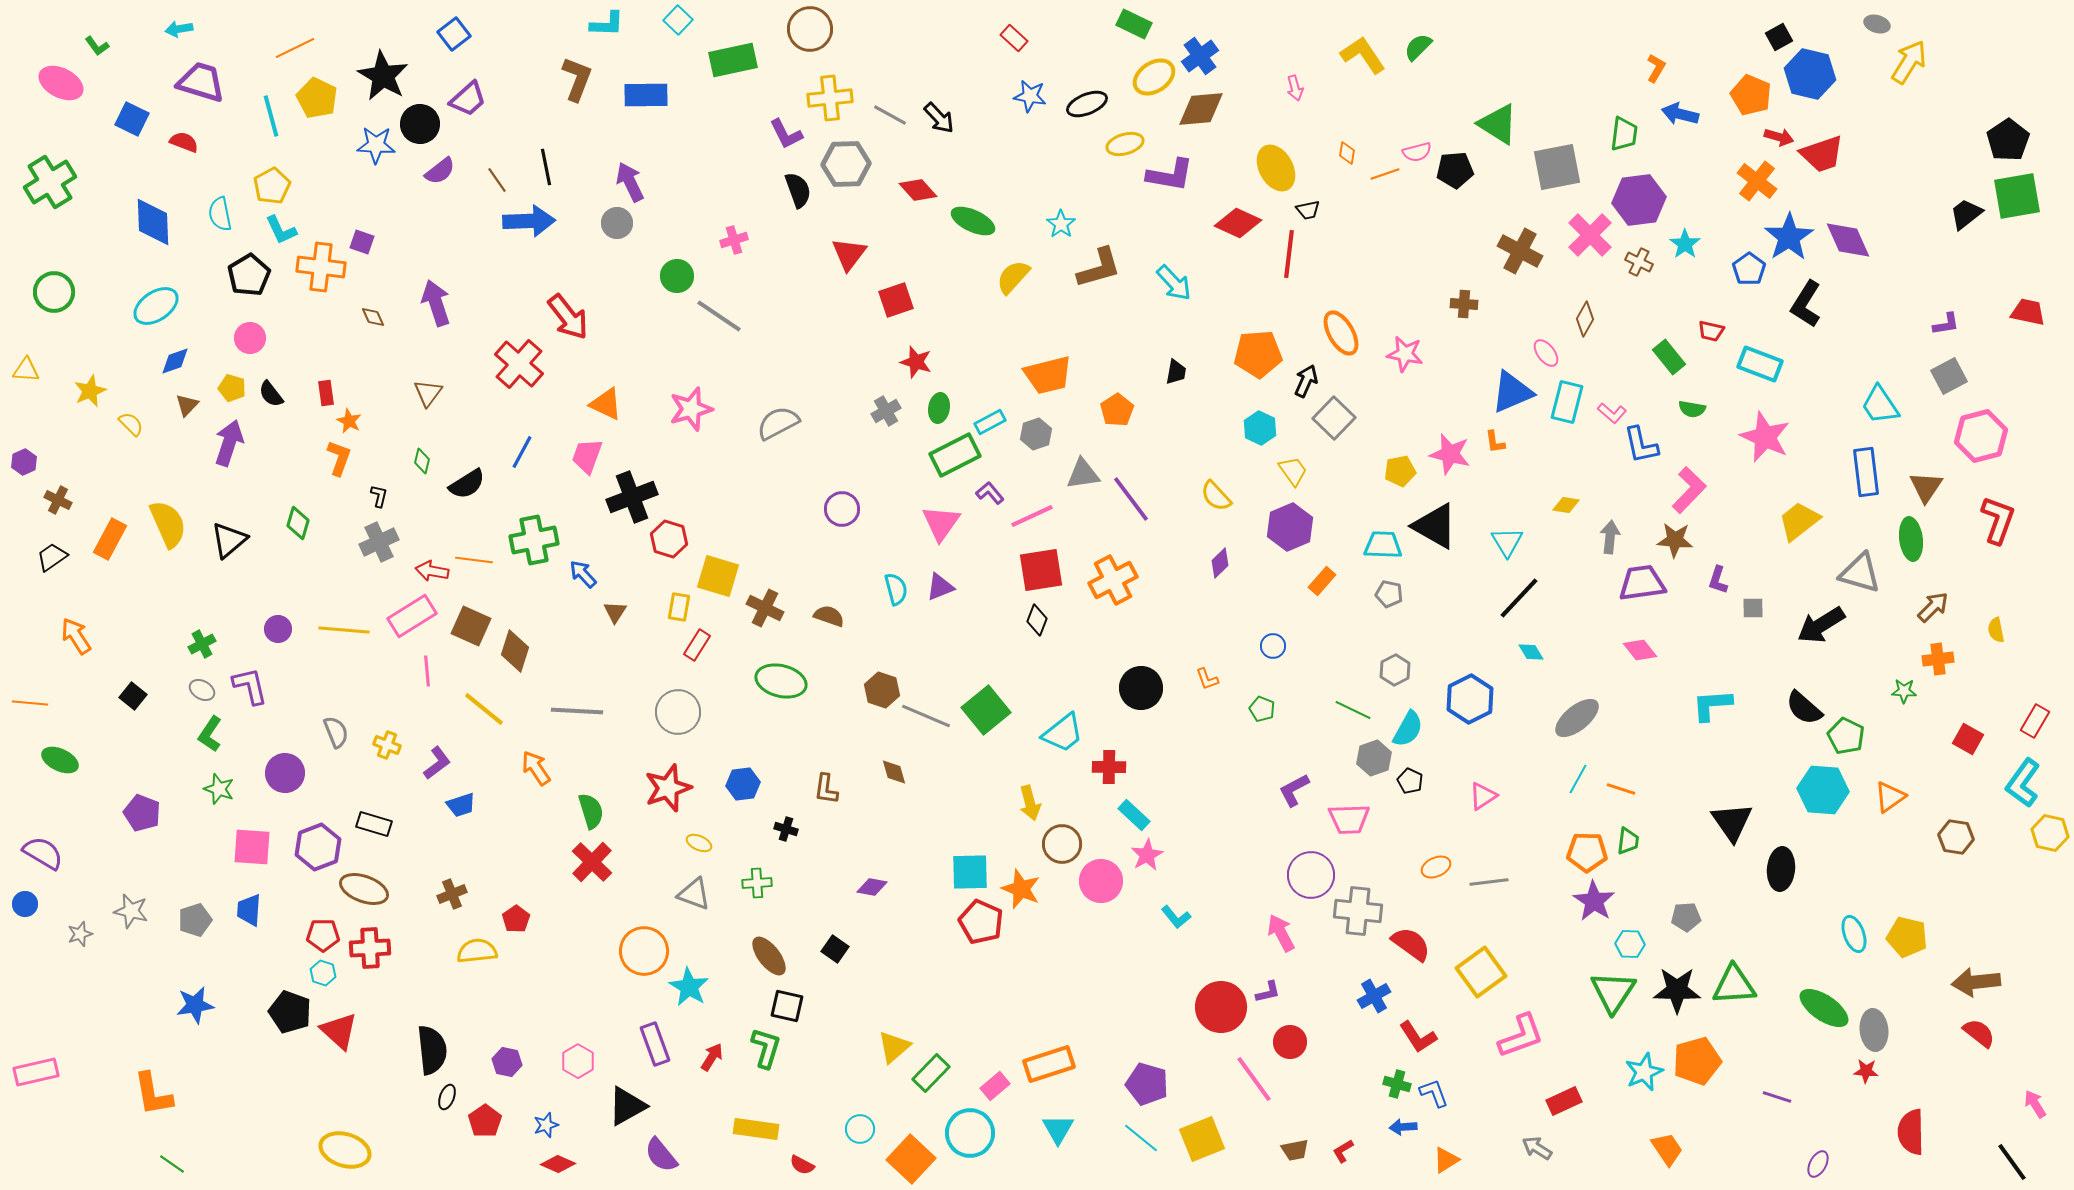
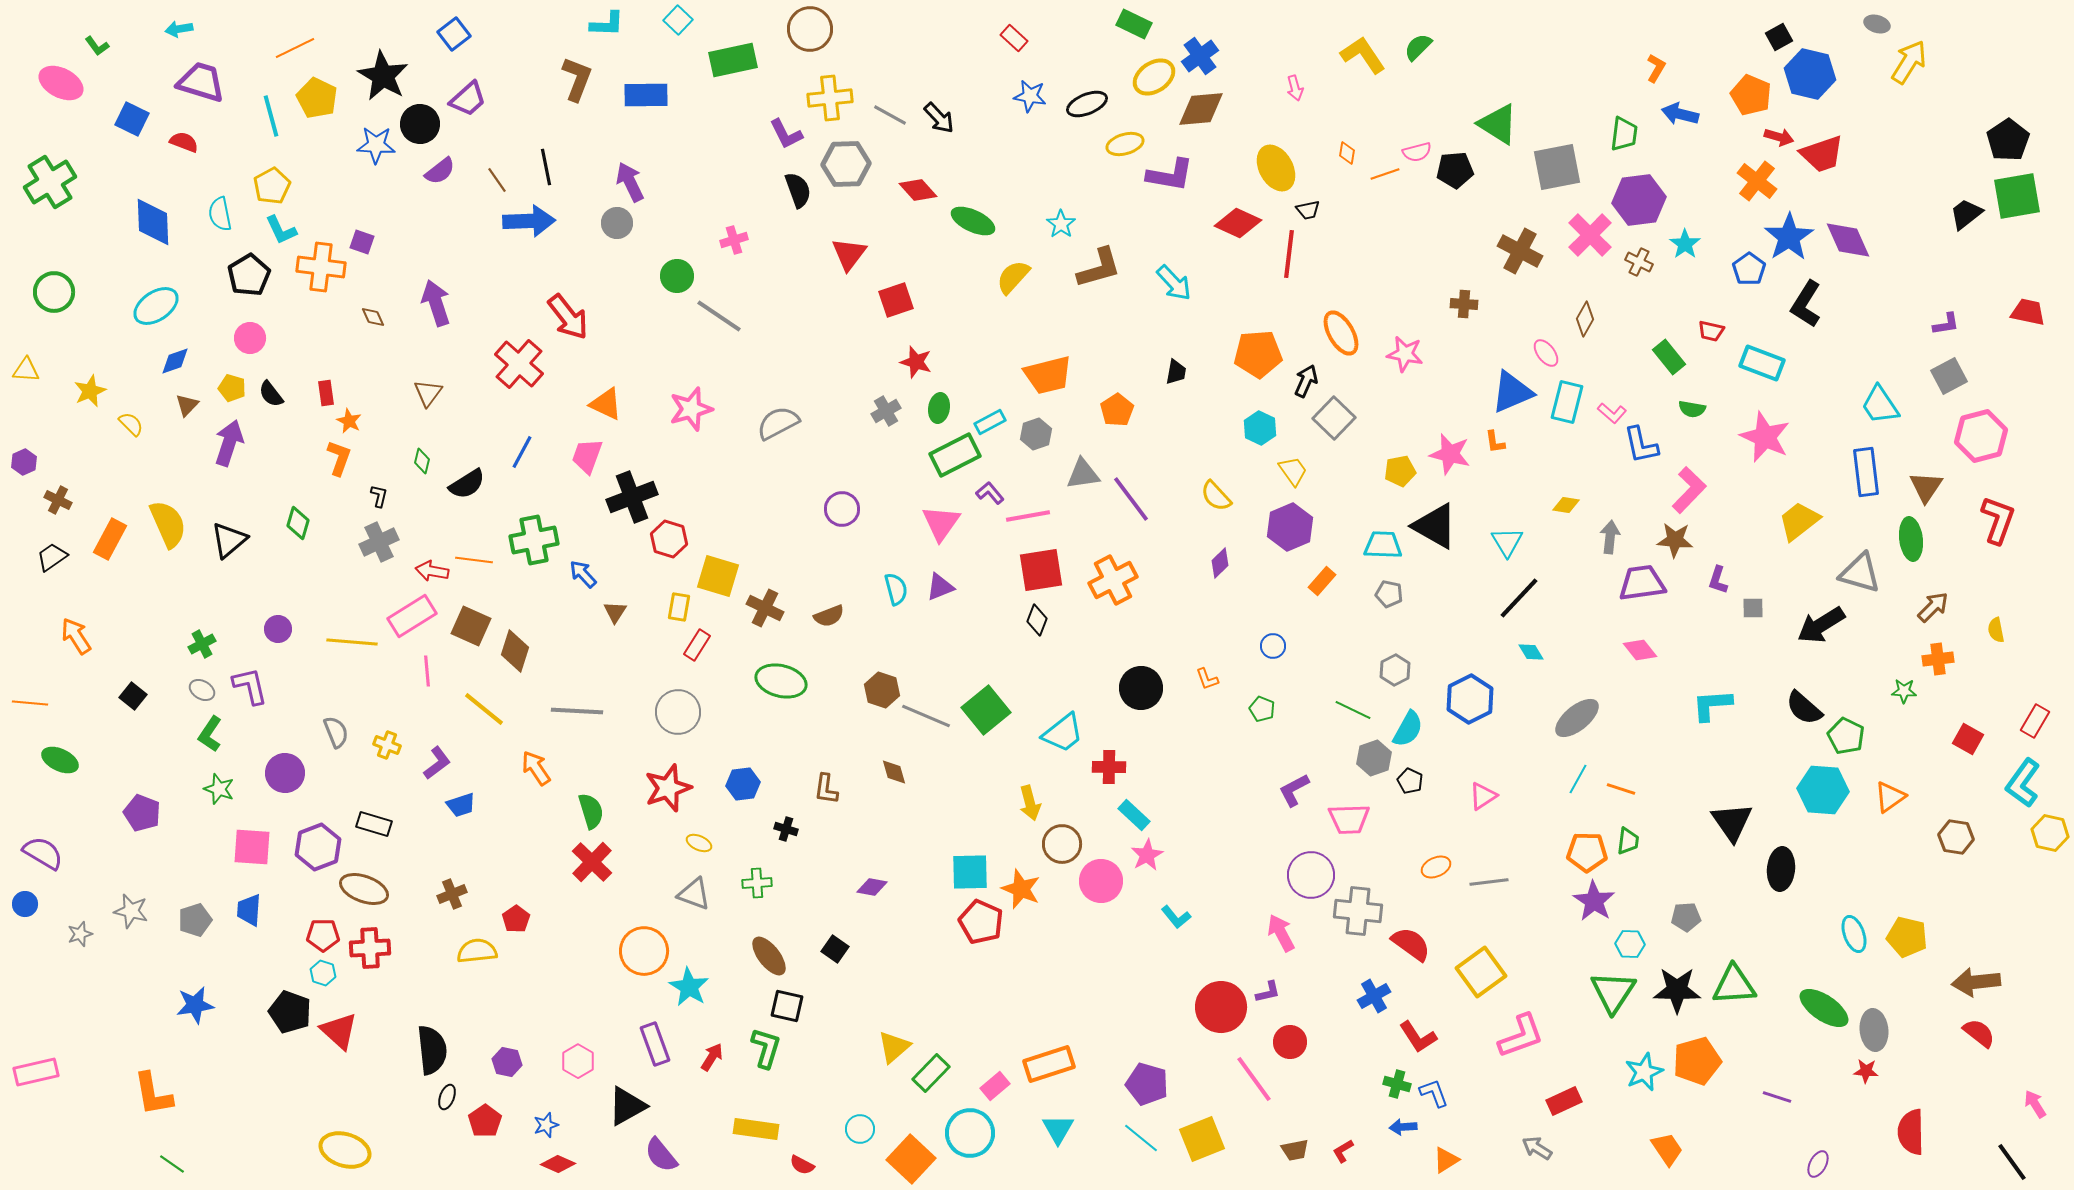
cyan rectangle at (1760, 364): moved 2 px right, 1 px up
pink line at (1032, 516): moved 4 px left; rotated 15 degrees clockwise
brown semicircle at (829, 616): rotated 140 degrees clockwise
yellow line at (344, 630): moved 8 px right, 12 px down
